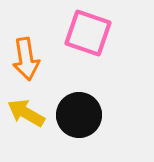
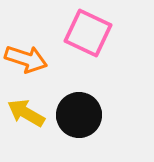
pink square: rotated 6 degrees clockwise
orange arrow: rotated 63 degrees counterclockwise
